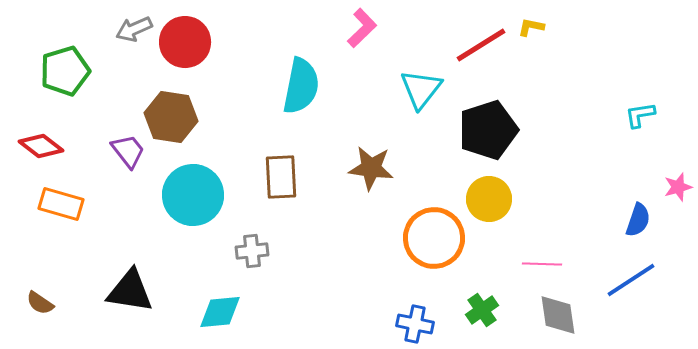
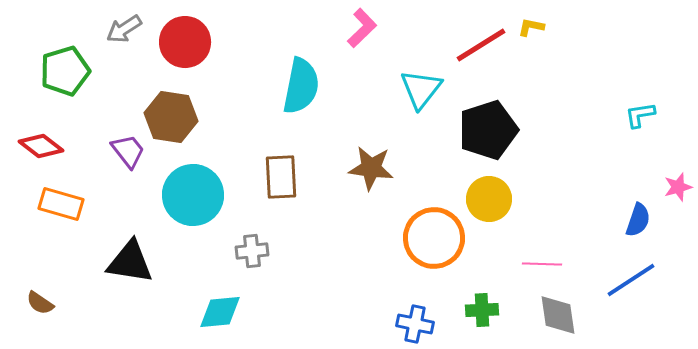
gray arrow: moved 10 px left; rotated 9 degrees counterclockwise
black triangle: moved 29 px up
green cross: rotated 32 degrees clockwise
